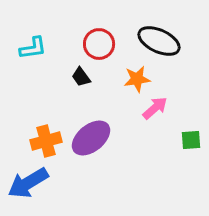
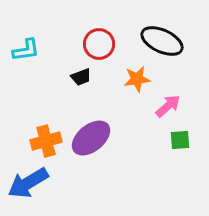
black ellipse: moved 3 px right
cyan L-shape: moved 7 px left, 2 px down
black trapezoid: rotated 75 degrees counterclockwise
pink arrow: moved 13 px right, 2 px up
green square: moved 11 px left
